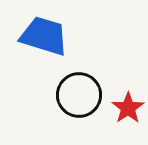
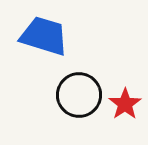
red star: moved 3 px left, 4 px up
